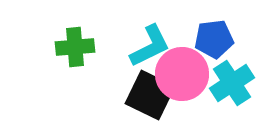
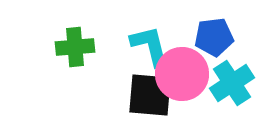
blue pentagon: moved 2 px up
cyan L-shape: rotated 78 degrees counterclockwise
black square: rotated 21 degrees counterclockwise
